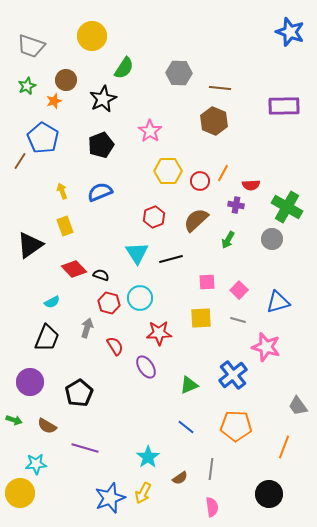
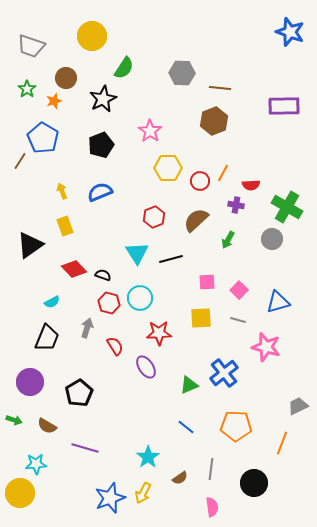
gray hexagon at (179, 73): moved 3 px right
brown circle at (66, 80): moved 2 px up
green star at (27, 86): moved 3 px down; rotated 12 degrees counterclockwise
brown hexagon at (214, 121): rotated 16 degrees clockwise
yellow hexagon at (168, 171): moved 3 px up
black semicircle at (101, 275): moved 2 px right
blue cross at (233, 375): moved 9 px left, 2 px up
gray trapezoid at (298, 406): rotated 100 degrees clockwise
orange line at (284, 447): moved 2 px left, 4 px up
black circle at (269, 494): moved 15 px left, 11 px up
